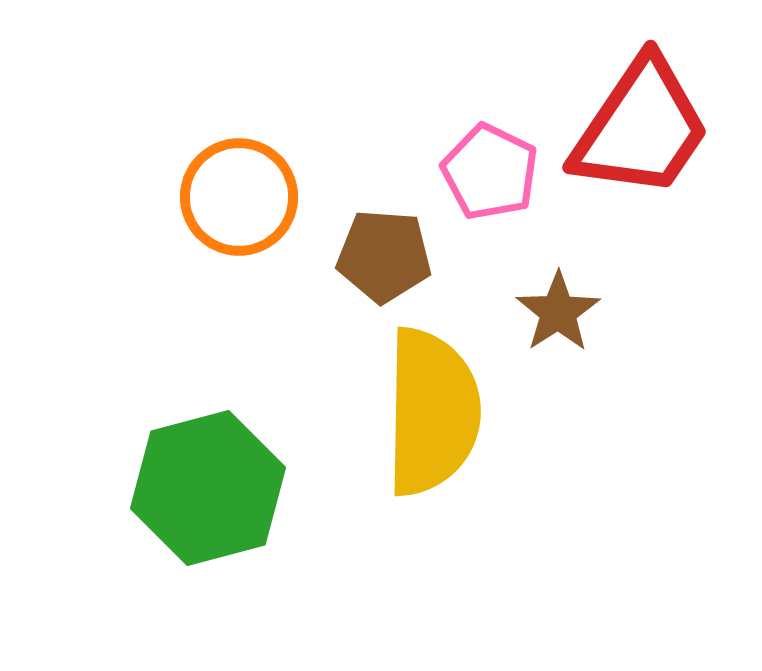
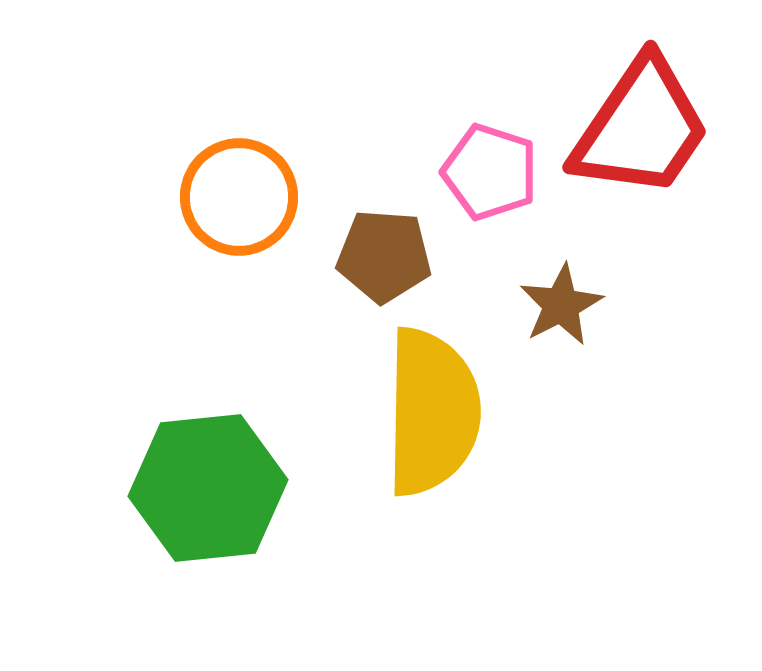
pink pentagon: rotated 8 degrees counterclockwise
brown star: moved 3 px right, 7 px up; rotated 6 degrees clockwise
green hexagon: rotated 9 degrees clockwise
